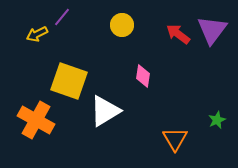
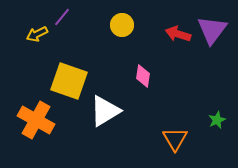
red arrow: rotated 20 degrees counterclockwise
